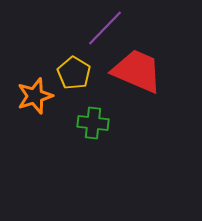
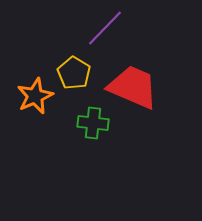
red trapezoid: moved 4 px left, 16 px down
orange star: rotated 6 degrees counterclockwise
